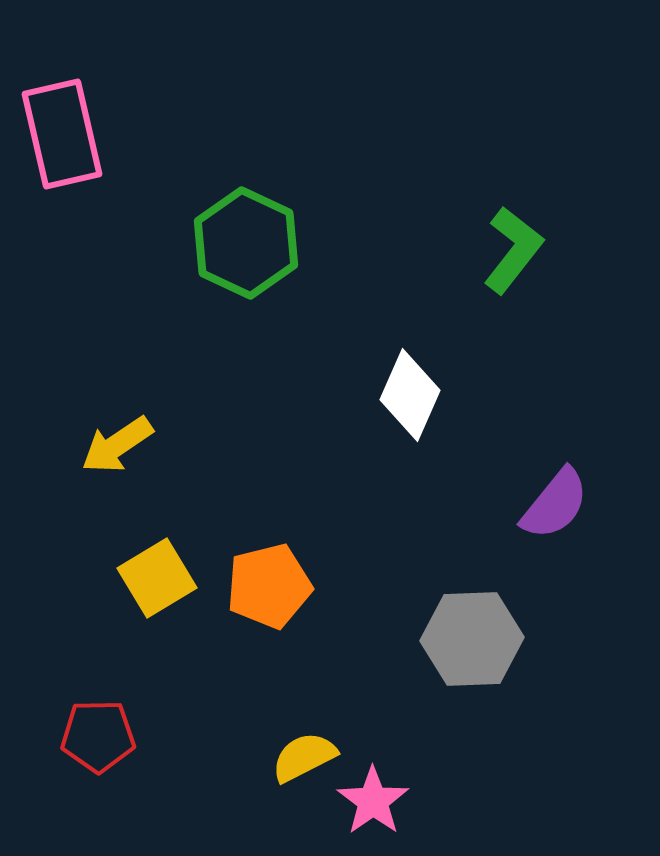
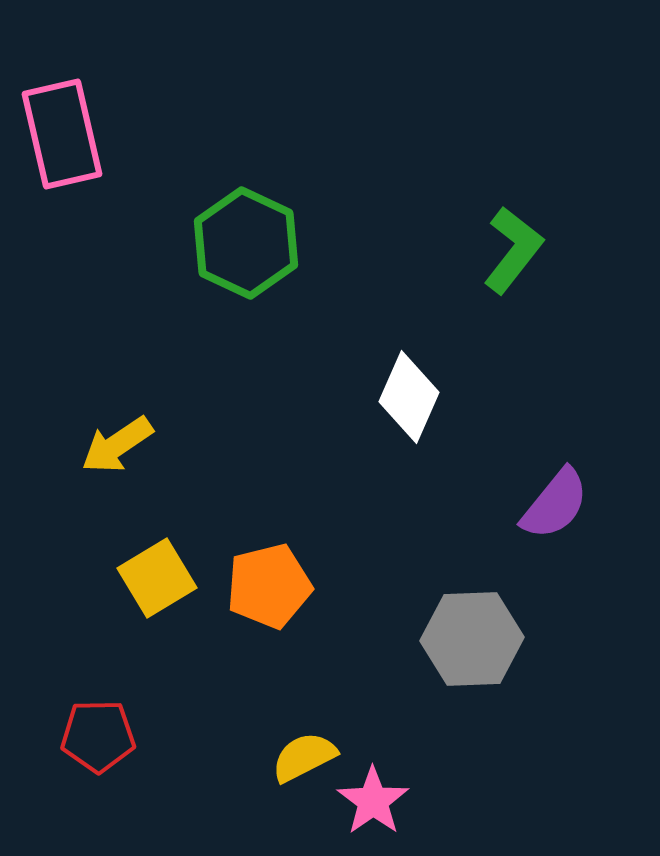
white diamond: moved 1 px left, 2 px down
